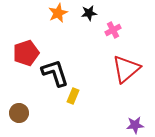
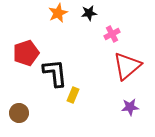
pink cross: moved 1 px left, 4 px down
red triangle: moved 1 px right, 3 px up
black L-shape: rotated 12 degrees clockwise
yellow rectangle: moved 1 px up
purple star: moved 5 px left, 18 px up
